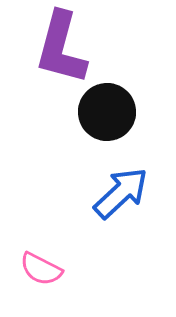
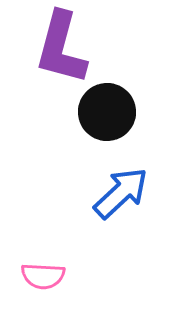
pink semicircle: moved 2 px right, 7 px down; rotated 24 degrees counterclockwise
